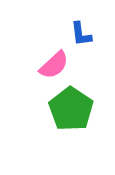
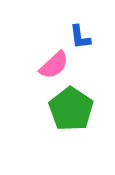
blue L-shape: moved 1 px left, 3 px down
